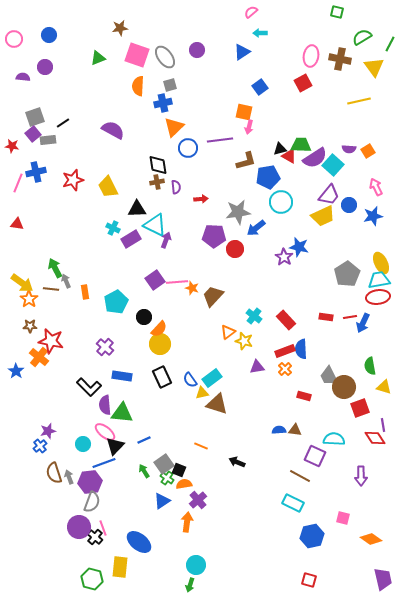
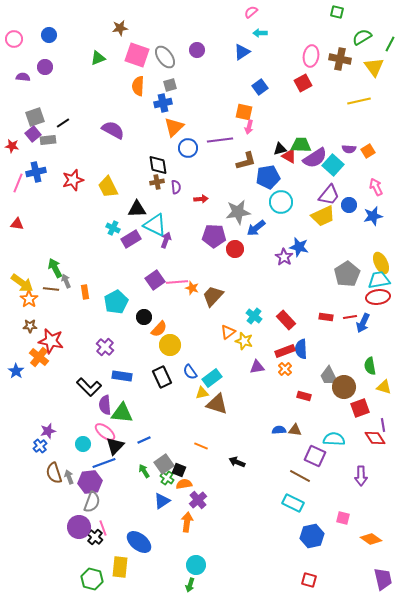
yellow circle at (160, 344): moved 10 px right, 1 px down
blue semicircle at (190, 380): moved 8 px up
